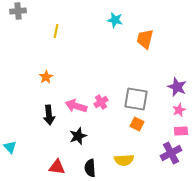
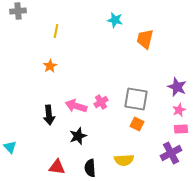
orange star: moved 4 px right, 11 px up
pink rectangle: moved 2 px up
